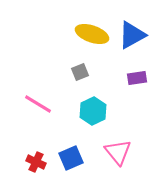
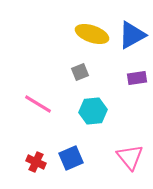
cyan hexagon: rotated 20 degrees clockwise
pink triangle: moved 12 px right, 5 px down
